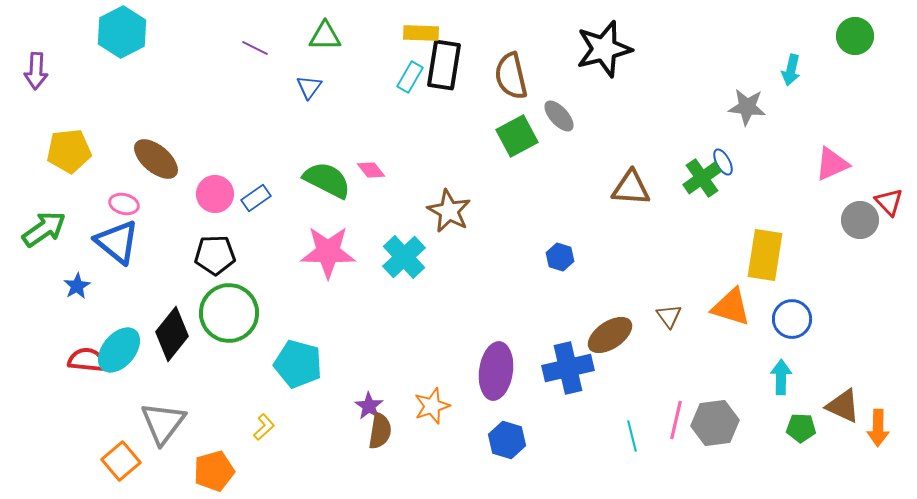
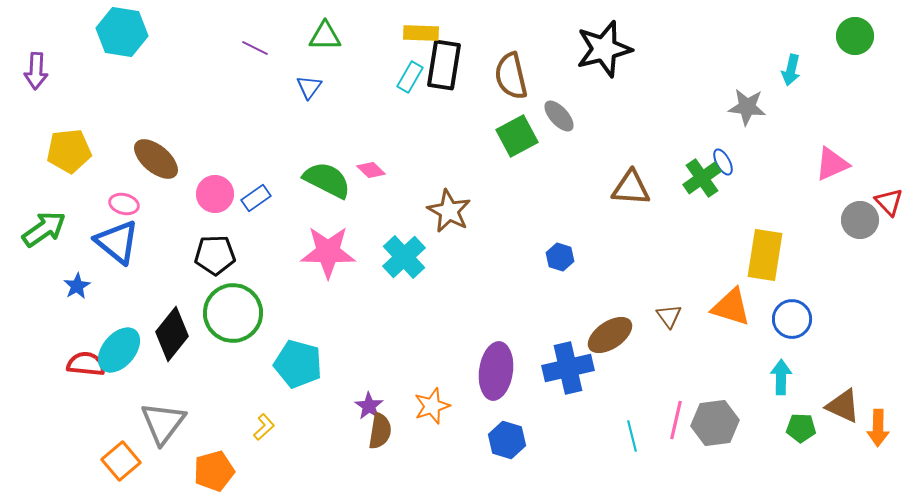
cyan hexagon at (122, 32): rotated 24 degrees counterclockwise
pink diamond at (371, 170): rotated 8 degrees counterclockwise
green circle at (229, 313): moved 4 px right
red semicircle at (87, 360): moved 1 px left, 4 px down
